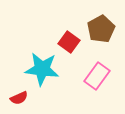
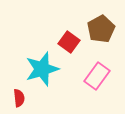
cyan star: rotated 24 degrees counterclockwise
red semicircle: rotated 72 degrees counterclockwise
